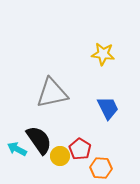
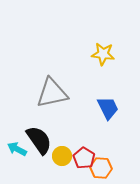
red pentagon: moved 4 px right, 9 px down
yellow circle: moved 2 px right
